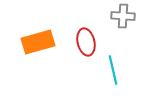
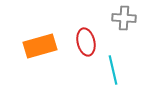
gray cross: moved 1 px right, 2 px down
orange rectangle: moved 2 px right, 4 px down
